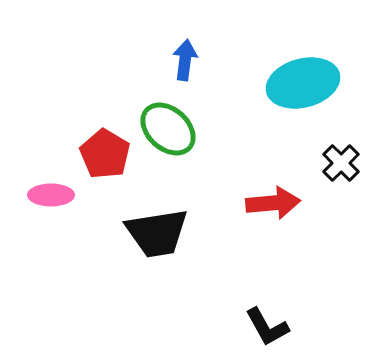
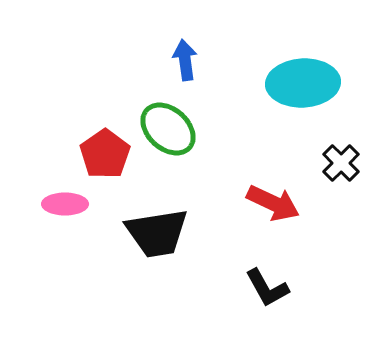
blue arrow: rotated 15 degrees counterclockwise
cyan ellipse: rotated 12 degrees clockwise
red pentagon: rotated 6 degrees clockwise
pink ellipse: moved 14 px right, 9 px down
red arrow: rotated 30 degrees clockwise
black L-shape: moved 39 px up
